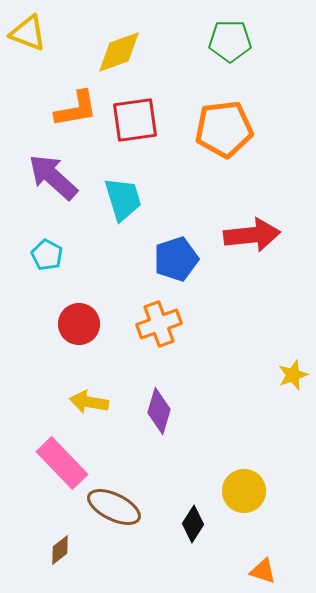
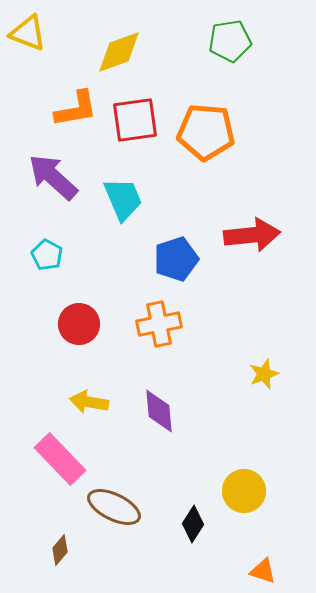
green pentagon: rotated 9 degrees counterclockwise
orange pentagon: moved 18 px left, 3 px down; rotated 12 degrees clockwise
cyan trapezoid: rotated 6 degrees counterclockwise
orange cross: rotated 9 degrees clockwise
yellow star: moved 29 px left, 1 px up
purple diamond: rotated 21 degrees counterclockwise
pink rectangle: moved 2 px left, 4 px up
brown diamond: rotated 12 degrees counterclockwise
